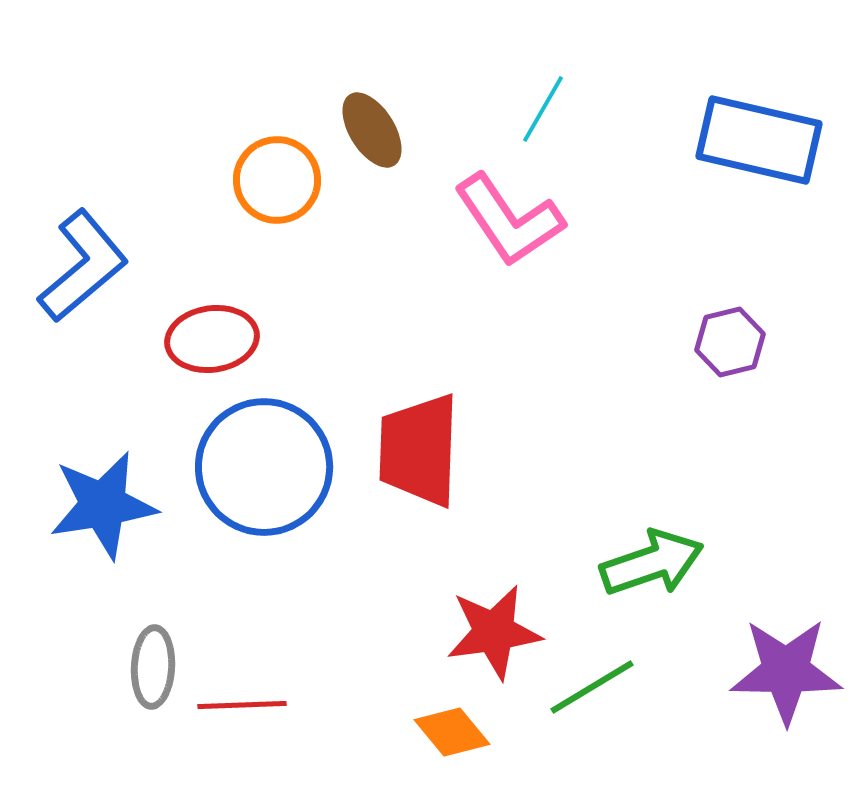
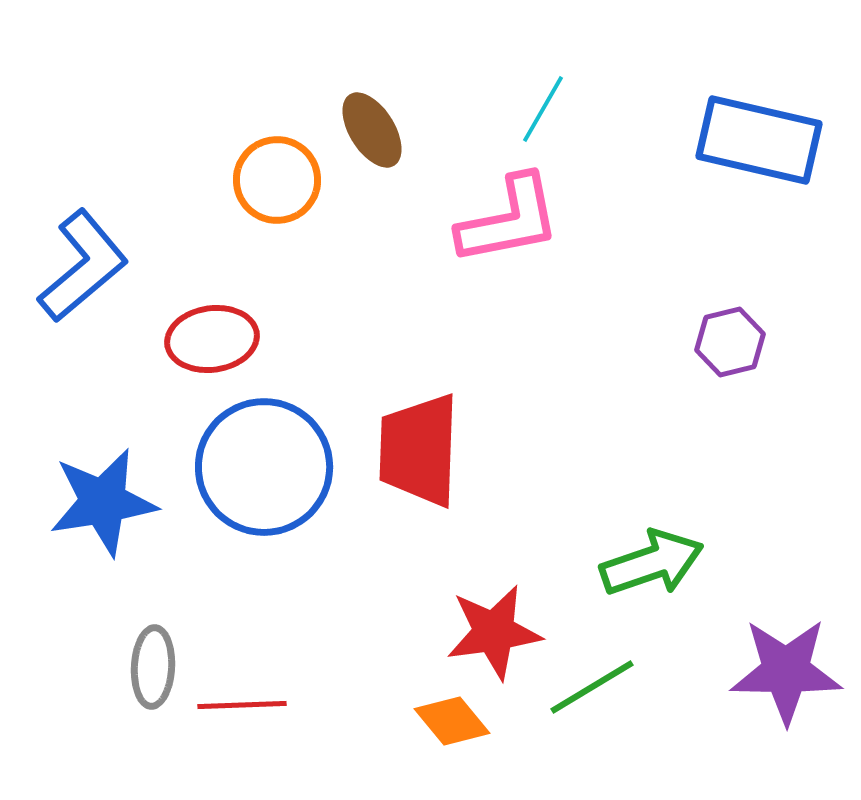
pink L-shape: rotated 67 degrees counterclockwise
blue star: moved 3 px up
orange diamond: moved 11 px up
